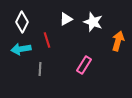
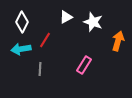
white triangle: moved 2 px up
red line: moved 2 px left; rotated 49 degrees clockwise
